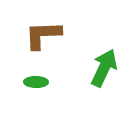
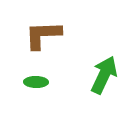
green arrow: moved 7 px down
